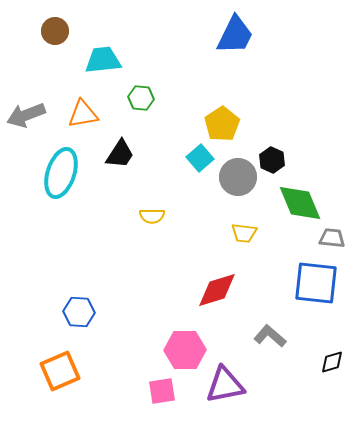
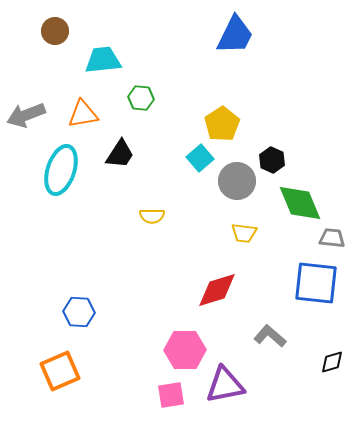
cyan ellipse: moved 3 px up
gray circle: moved 1 px left, 4 px down
pink square: moved 9 px right, 4 px down
